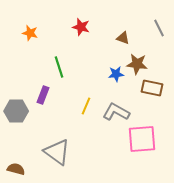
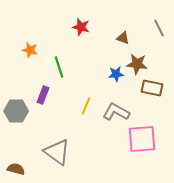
orange star: moved 17 px down
